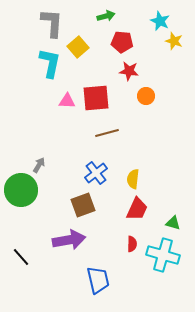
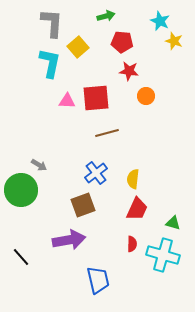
gray arrow: rotated 91 degrees clockwise
